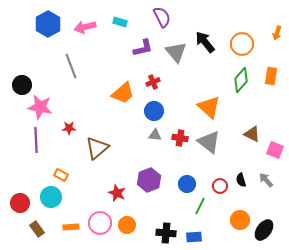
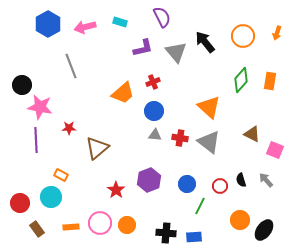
orange circle at (242, 44): moved 1 px right, 8 px up
orange rectangle at (271, 76): moved 1 px left, 5 px down
red star at (117, 193): moved 1 px left, 3 px up; rotated 12 degrees clockwise
